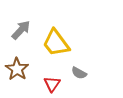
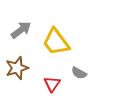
gray arrow: rotated 10 degrees clockwise
yellow trapezoid: moved 1 px up
brown star: moved 1 px up; rotated 20 degrees clockwise
